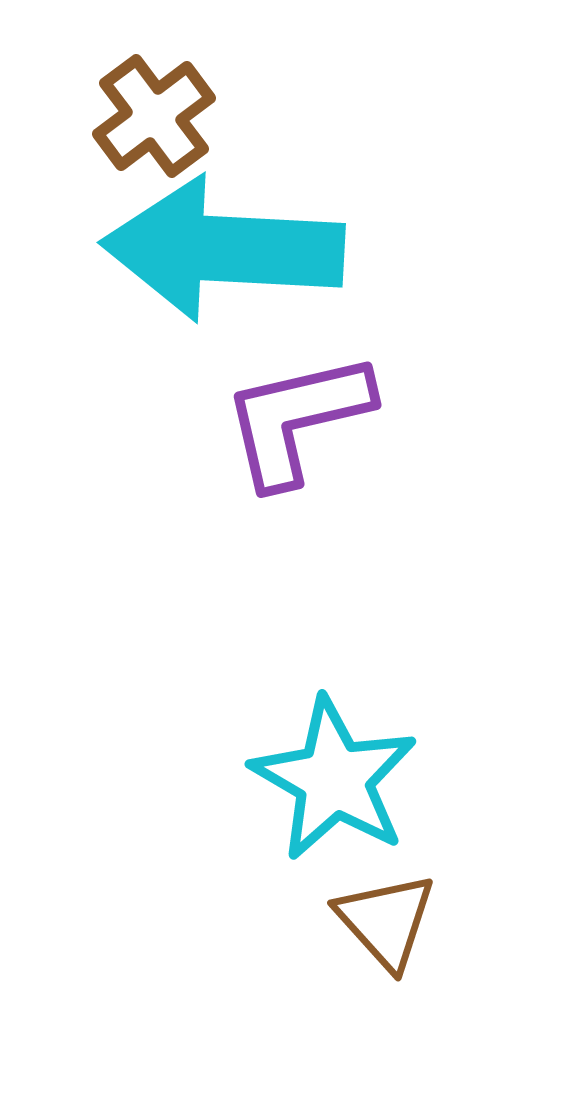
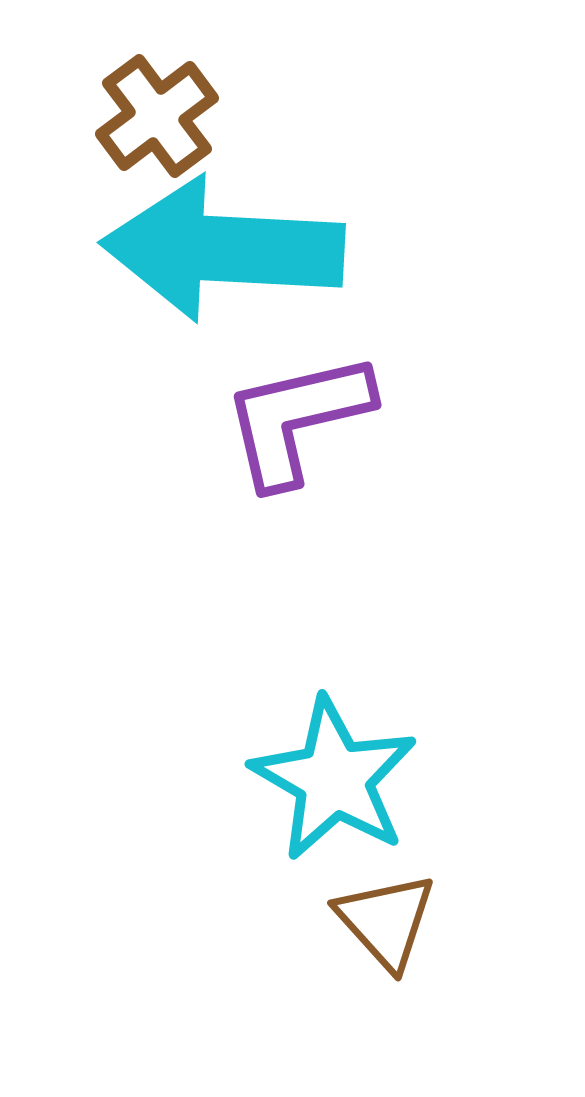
brown cross: moved 3 px right
